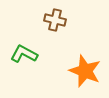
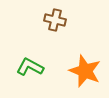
green L-shape: moved 6 px right, 13 px down
